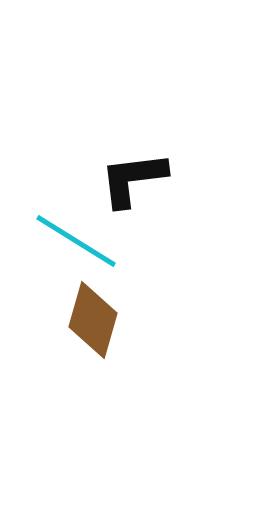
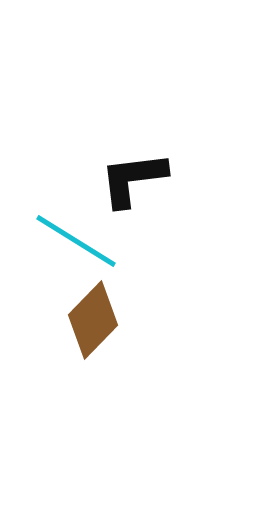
brown diamond: rotated 28 degrees clockwise
